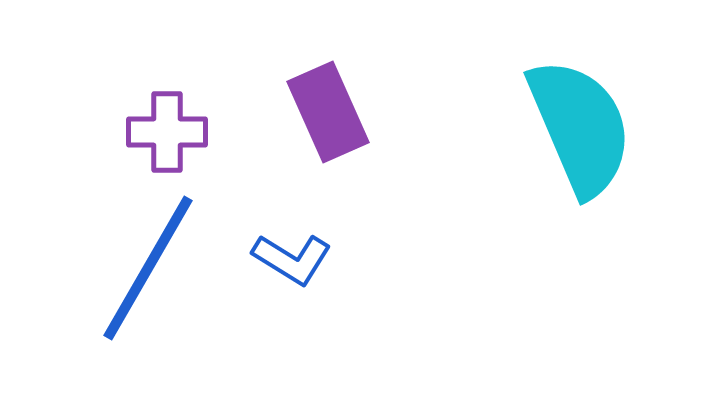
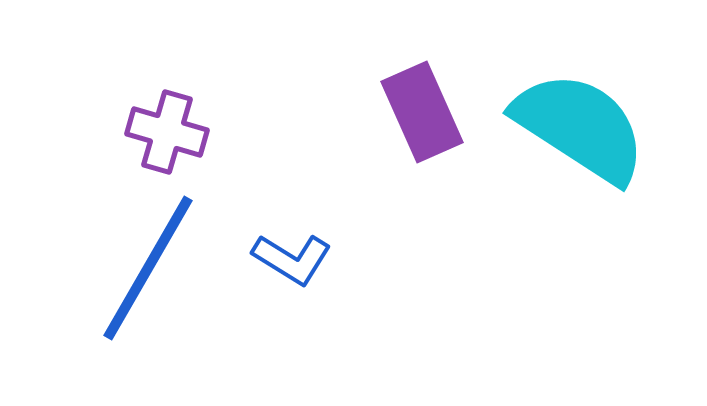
purple rectangle: moved 94 px right
cyan semicircle: rotated 34 degrees counterclockwise
purple cross: rotated 16 degrees clockwise
